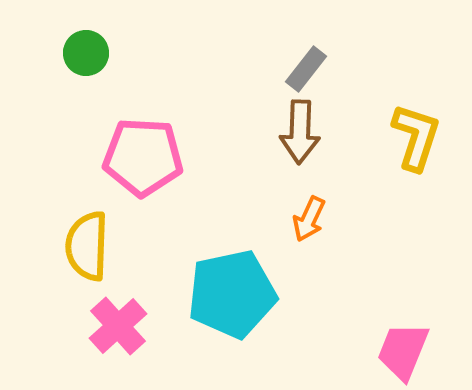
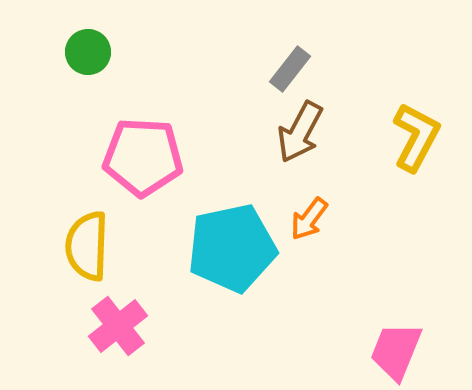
green circle: moved 2 px right, 1 px up
gray rectangle: moved 16 px left
brown arrow: rotated 26 degrees clockwise
yellow L-shape: rotated 10 degrees clockwise
orange arrow: rotated 12 degrees clockwise
cyan pentagon: moved 46 px up
pink cross: rotated 4 degrees clockwise
pink trapezoid: moved 7 px left
